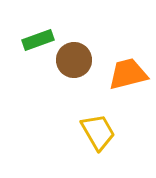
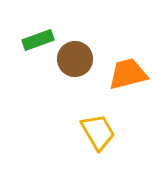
brown circle: moved 1 px right, 1 px up
